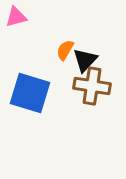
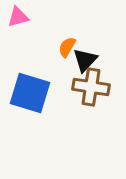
pink triangle: moved 2 px right
orange semicircle: moved 2 px right, 3 px up
brown cross: moved 1 px left, 1 px down
